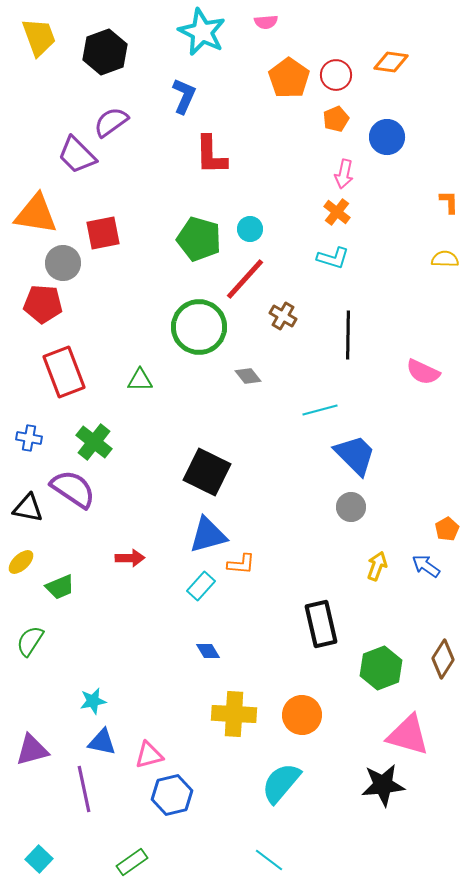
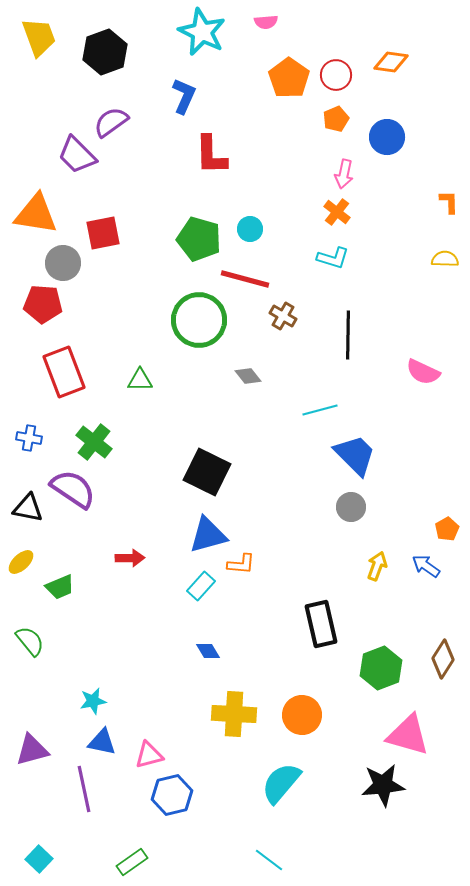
red line at (245, 279): rotated 63 degrees clockwise
green circle at (199, 327): moved 7 px up
green semicircle at (30, 641): rotated 108 degrees clockwise
